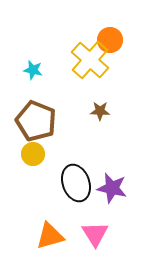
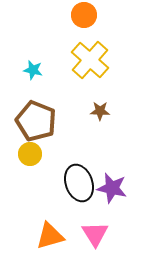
orange circle: moved 26 px left, 25 px up
yellow circle: moved 3 px left
black ellipse: moved 3 px right
